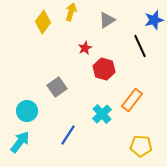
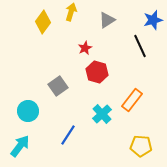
blue star: moved 1 px left
red hexagon: moved 7 px left, 3 px down
gray square: moved 1 px right, 1 px up
cyan circle: moved 1 px right
cyan arrow: moved 4 px down
